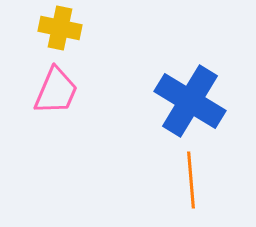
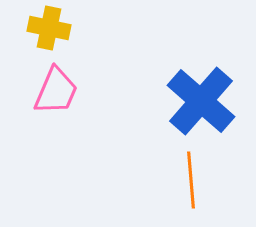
yellow cross: moved 11 px left
blue cross: moved 11 px right; rotated 10 degrees clockwise
